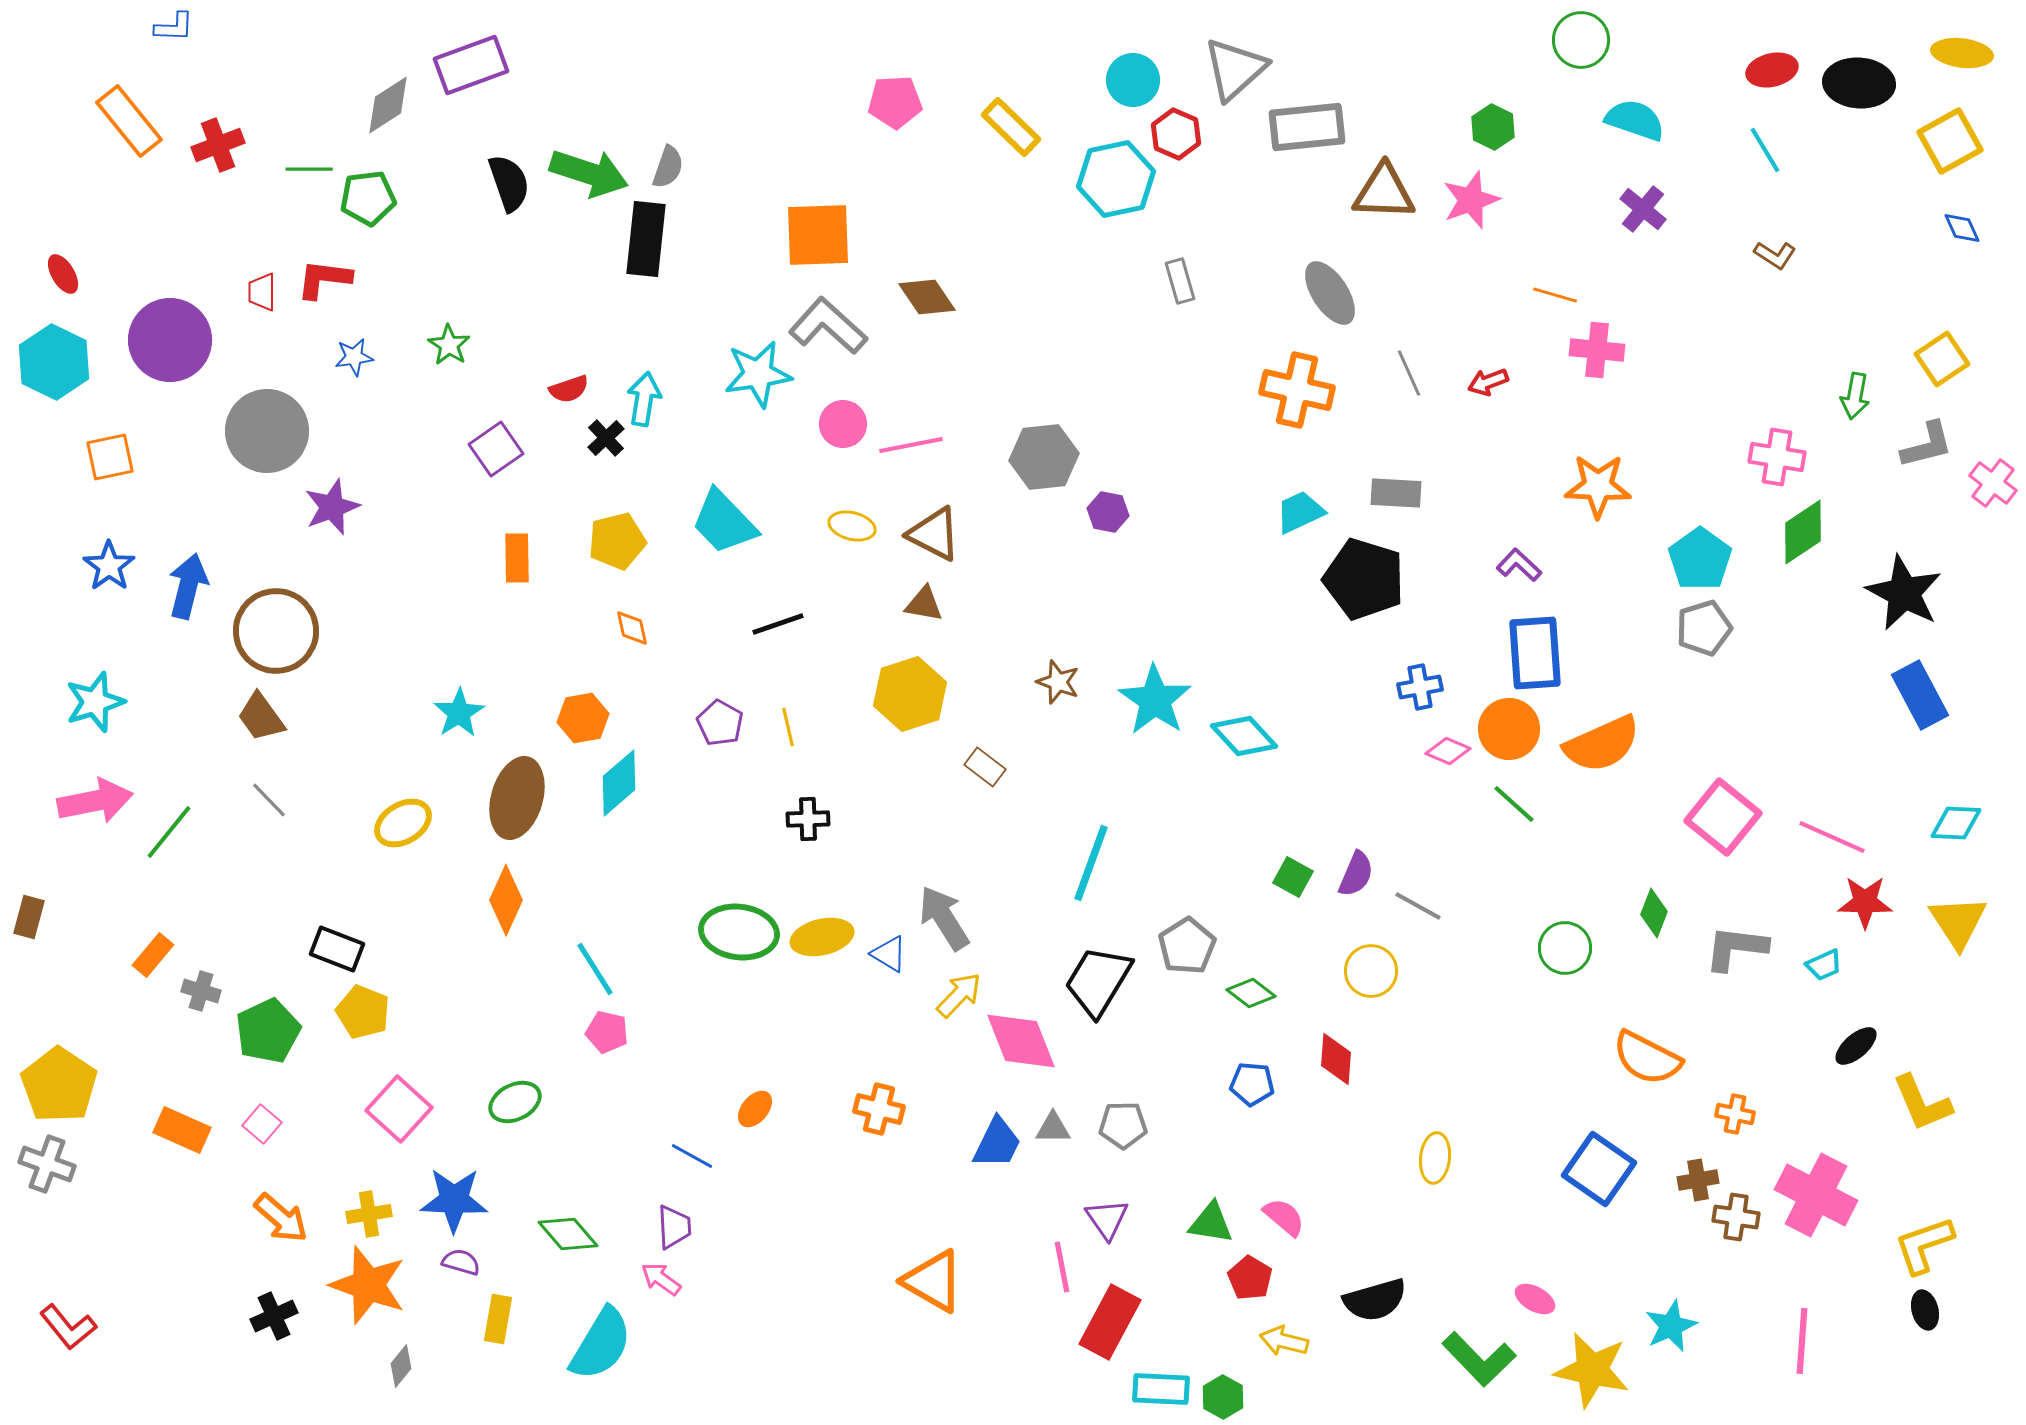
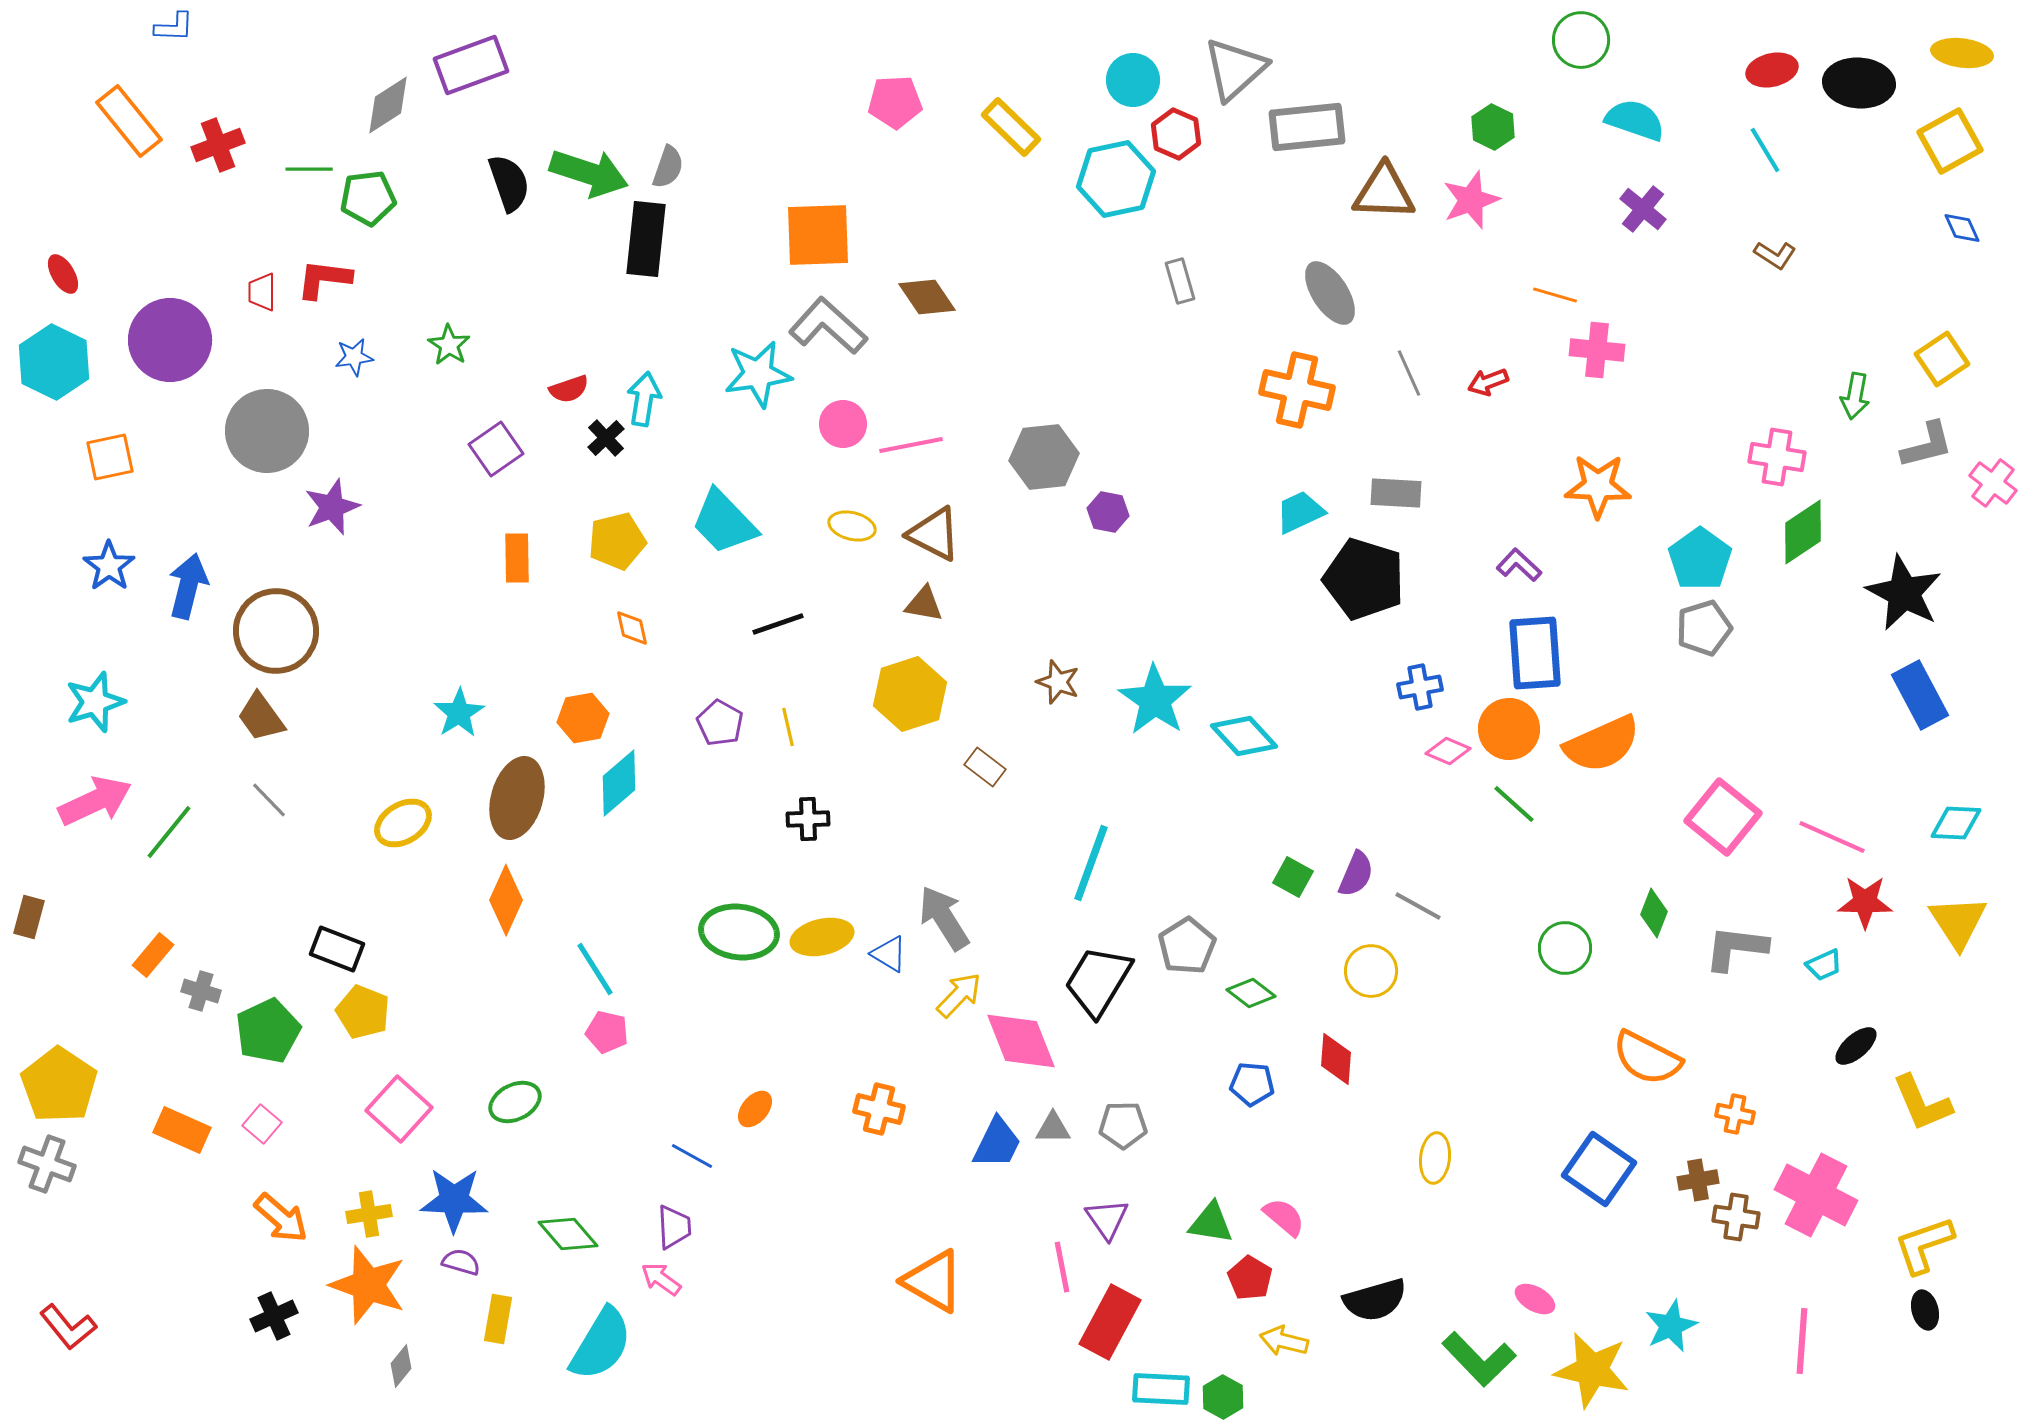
pink arrow at (95, 801): rotated 14 degrees counterclockwise
